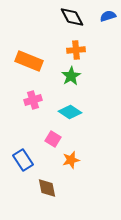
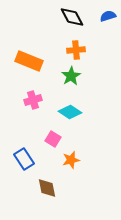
blue rectangle: moved 1 px right, 1 px up
